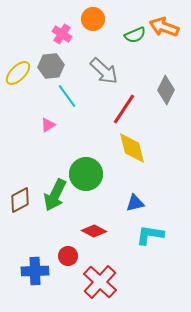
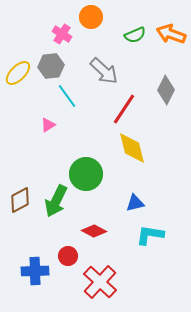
orange circle: moved 2 px left, 2 px up
orange arrow: moved 7 px right, 7 px down
green arrow: moved 1 px right, 6 px down
